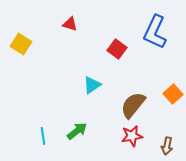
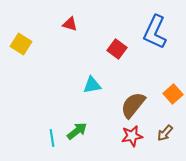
cyan triangle: rotated 24 degrees clockwise
cyan line: moved 9 px right, 2 px down
brown arrow: moved 2 px left, 13 px up; rotated 30 degrees clockwise
